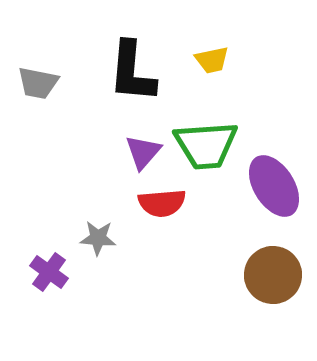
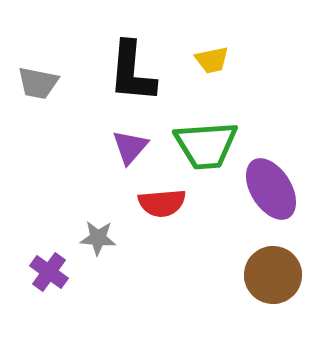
purple triangle: moved 13 px left, 5 px up
purple ellipse: moved 3 px left, 3 px down
